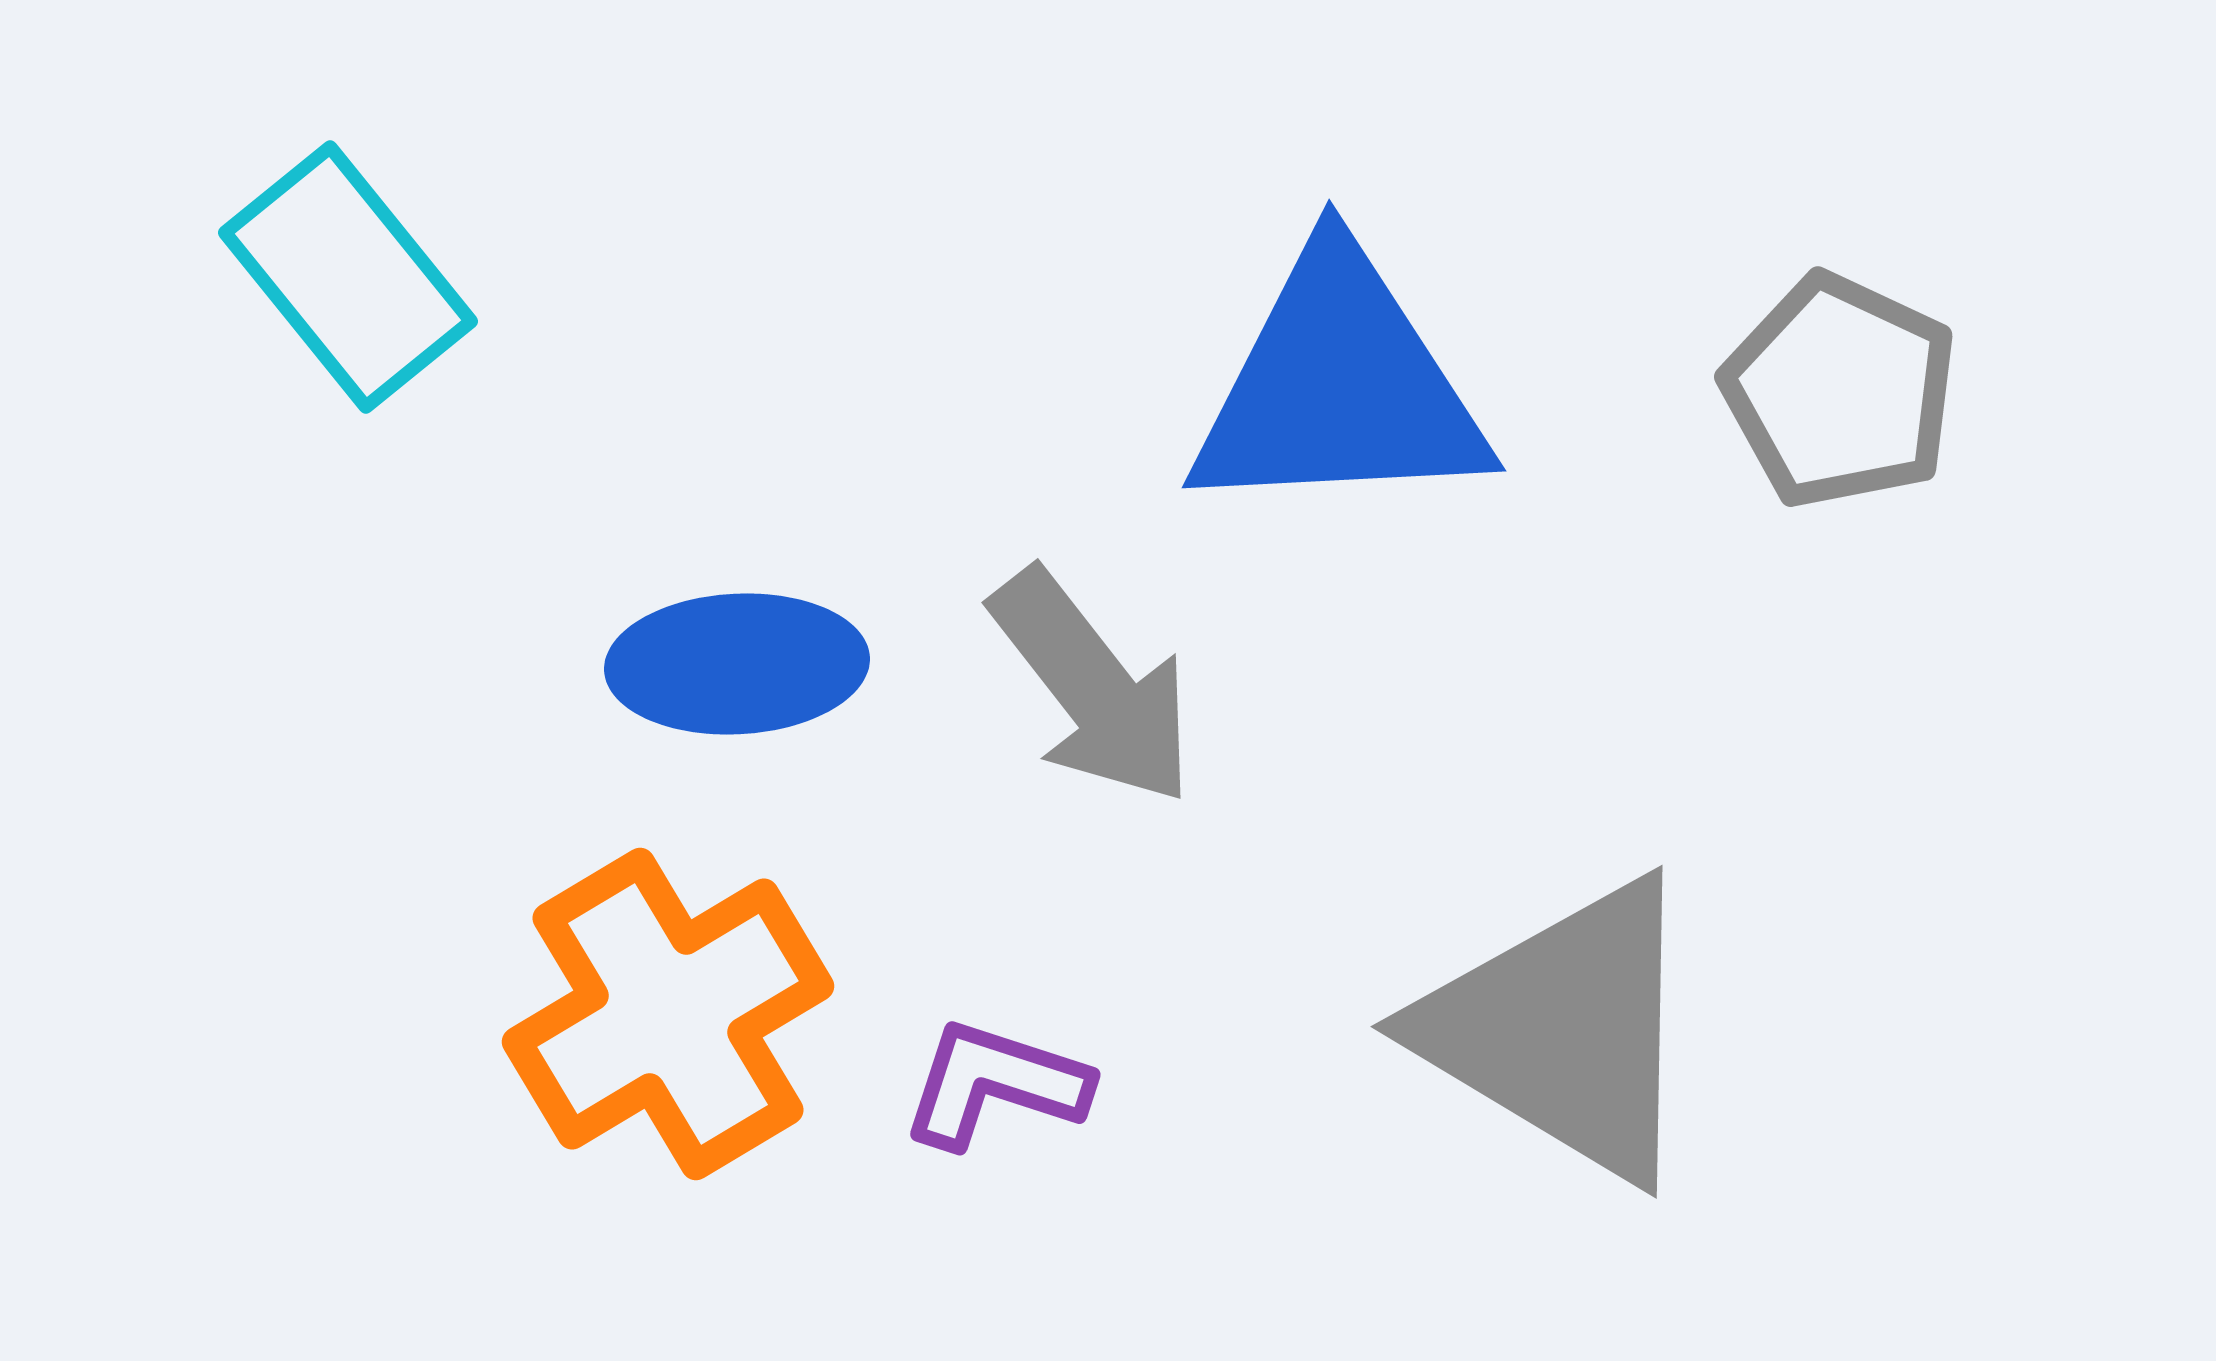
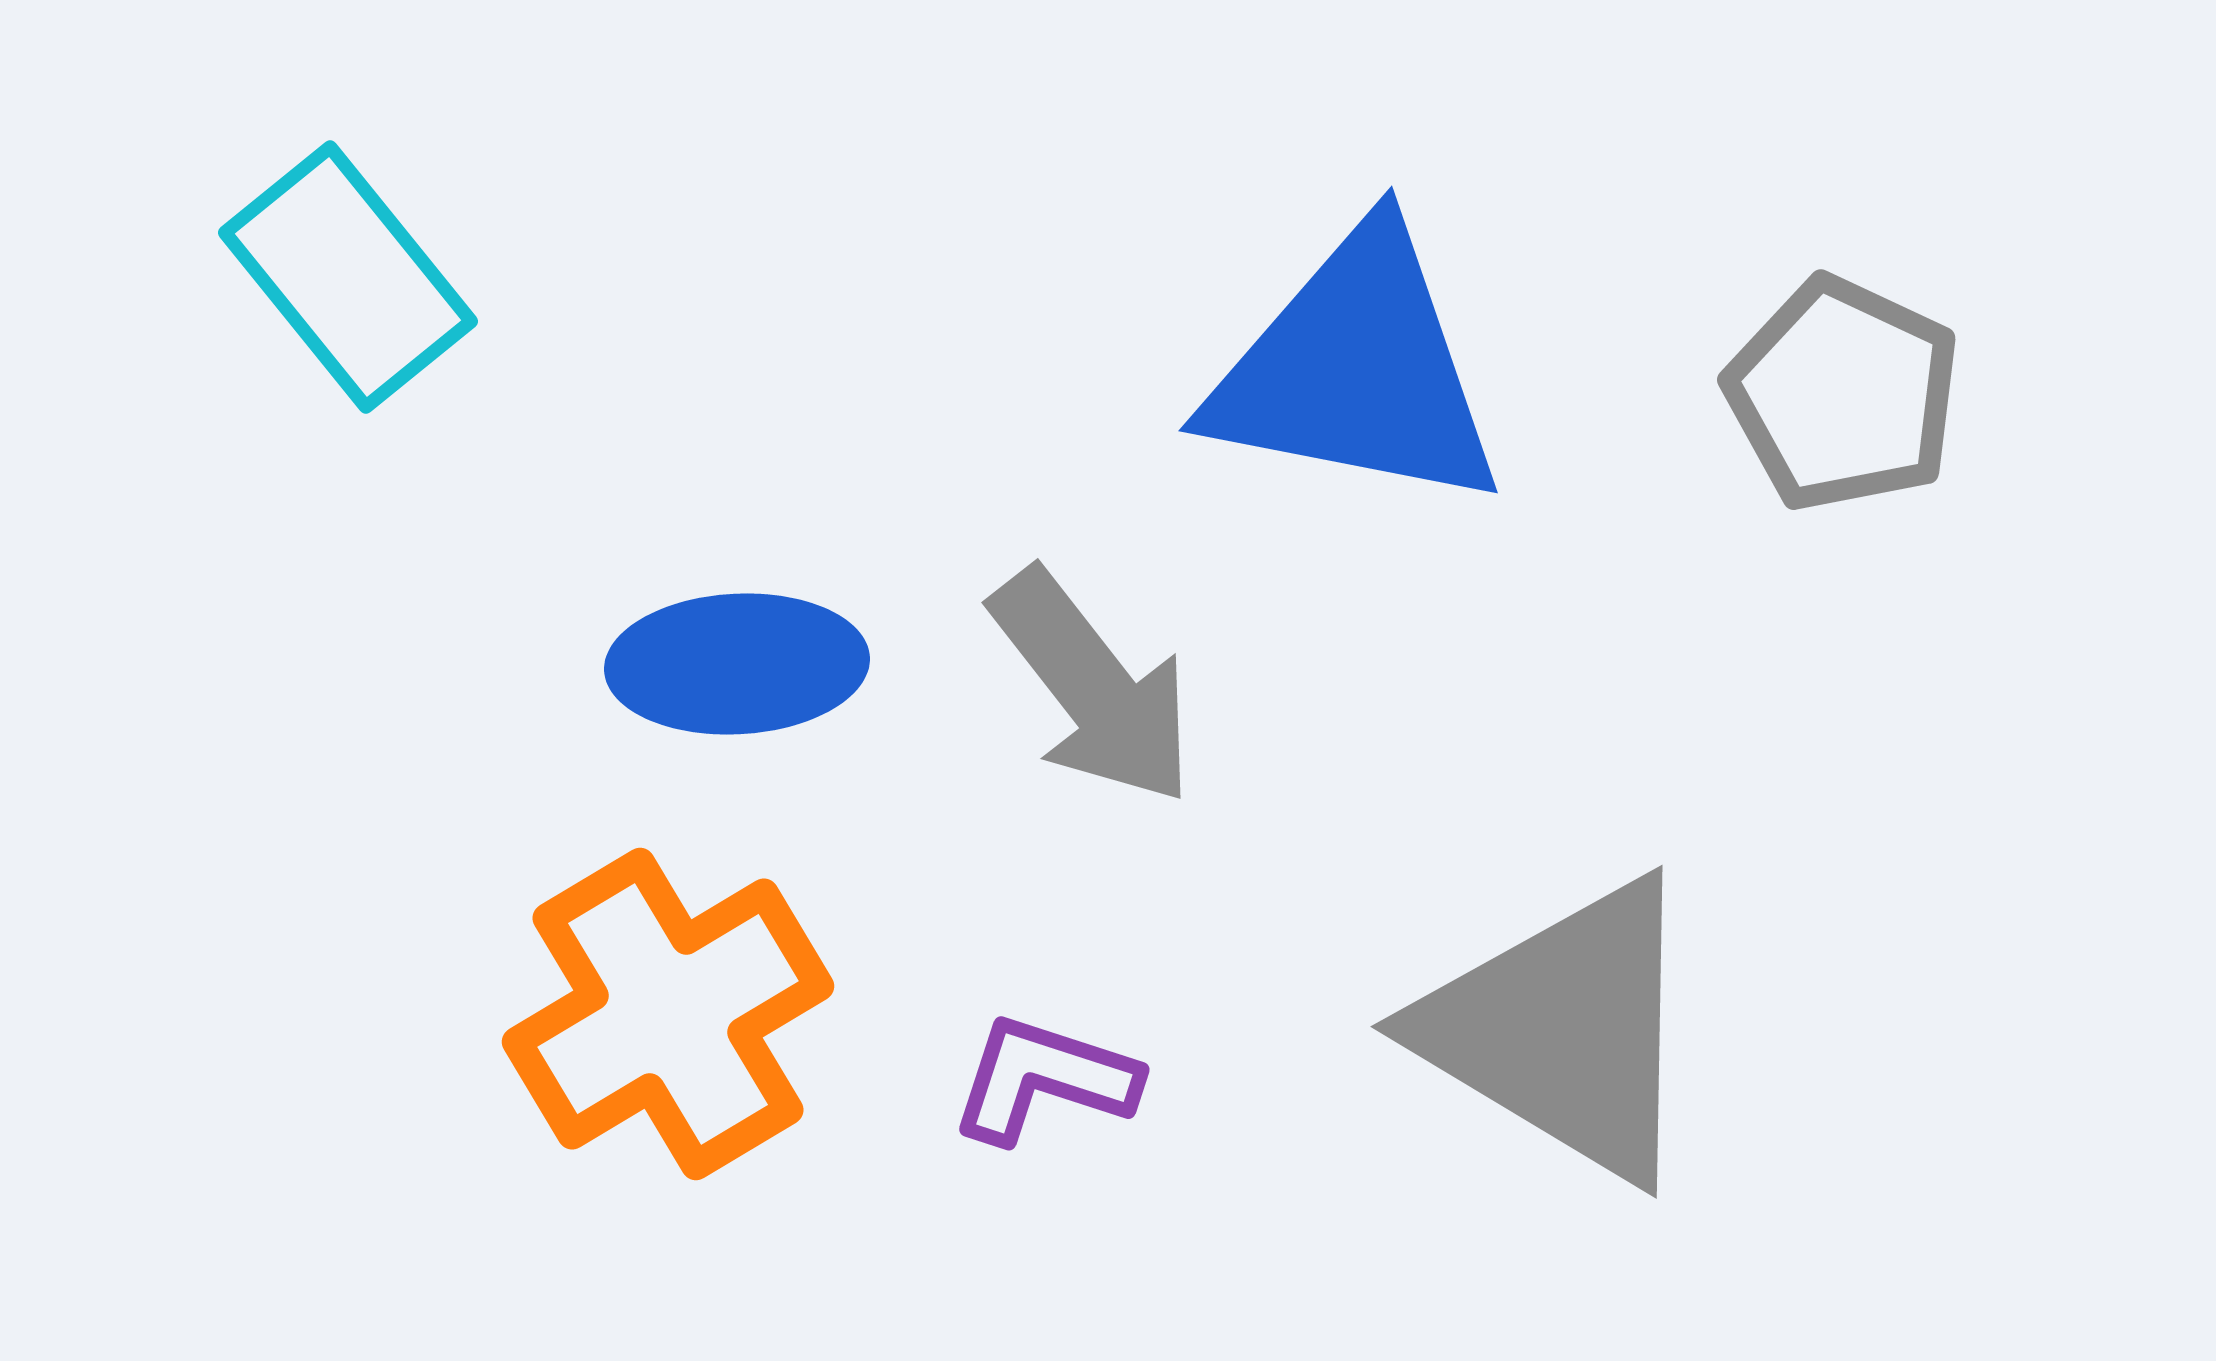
blue triangle: moved 17 px right, 16 px up; rotated 14 degrees clockwise
gray pentagon: moved 3 px right, 3 px down
purple L-shape: moved 49 px right, 5 px up
